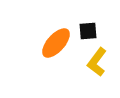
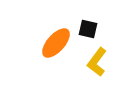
black square: moved 2 px up; rotated 18 degrees clockwise
